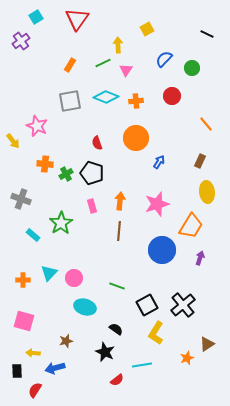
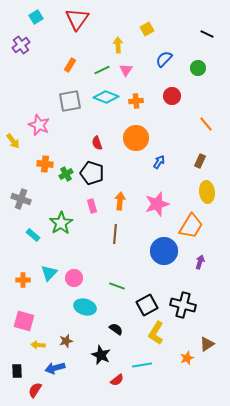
purple cross at (21, 41): moved 4 px down
green line at (103, 63): moved 1 px left, 7 px down
green circle at (192, 68): moved 6 px right
pink star at (37, 126): moved 2 px right, 1 px up
brown line at (119, 231): moved 4 px left, 3 px down
blue circle at (162, 250): moved 2 px right, 1 px down
purple arrow at (200, 258): moved 4 px down
black cross at (183, 305): rotated 35 degrees counterclockwise
black star at (105, 352): moved 4 px left, 3 px down
yellow arrow at (33, 353): moved 5 px right, 8 px up
